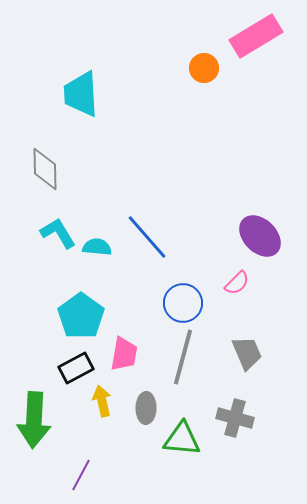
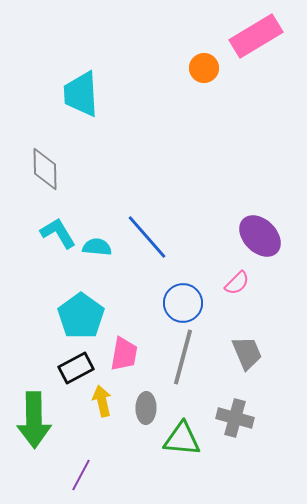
green arrow: rotated 4 degrees counterclockwise
